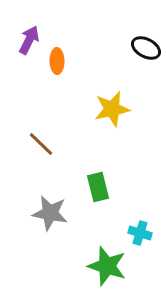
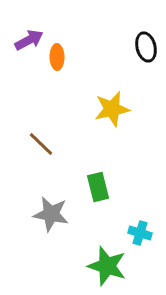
purple arrow: rotated 36 degrees clockwise
black ellipse: moved 1 px up; rotated 48 degrees clockwise
orange ellipse: moved 4 px up
gray star: moved 1 px right, 1 px down
